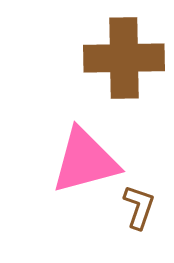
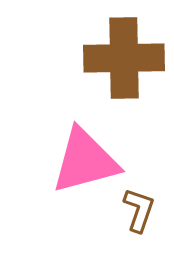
brown L-shape: moved 3 px down
